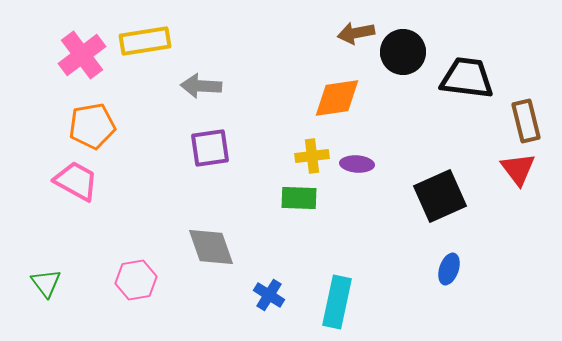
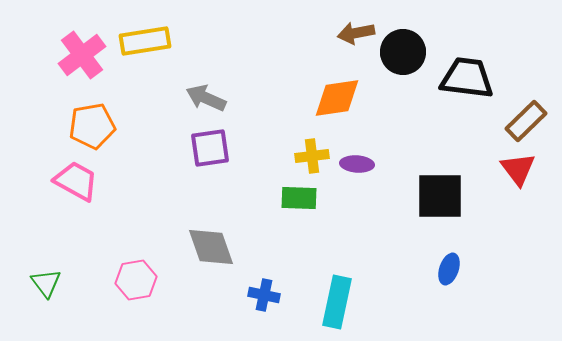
gray arrow: moved 5 px right, 12 px down; rotated 21 degrees clockwise
brown rectangle: rotated 60 degrees clockwise
black square: rotated 24 degrees clockwise
blue cross: moved 5 px left; rotated 20 degrees counterclockwise
